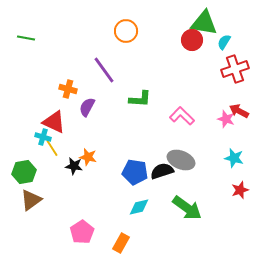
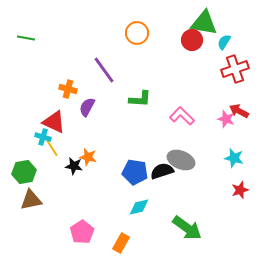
orange circle: moved 11 px right, 2 px down
brown triangle: rotated 25 degrees clockwise
green arrow: moved 20 px down
